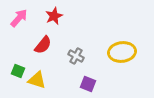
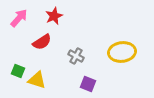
red semicircle: moved 1 px left, 3 px up; rotated 18 degrees clockwise
